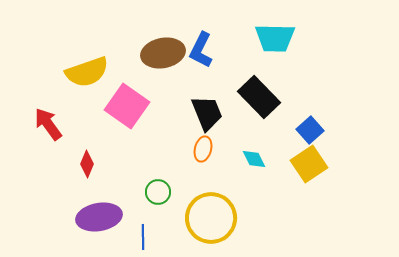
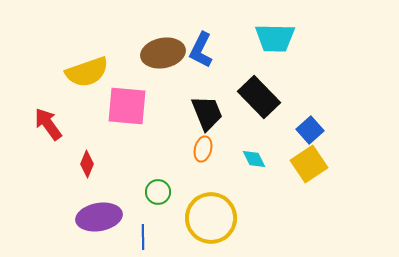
pink square: rotated 30 degrees counterclockwise
